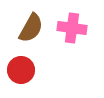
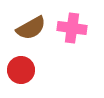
brown semicircle: rotated 32 degrees clockwise
